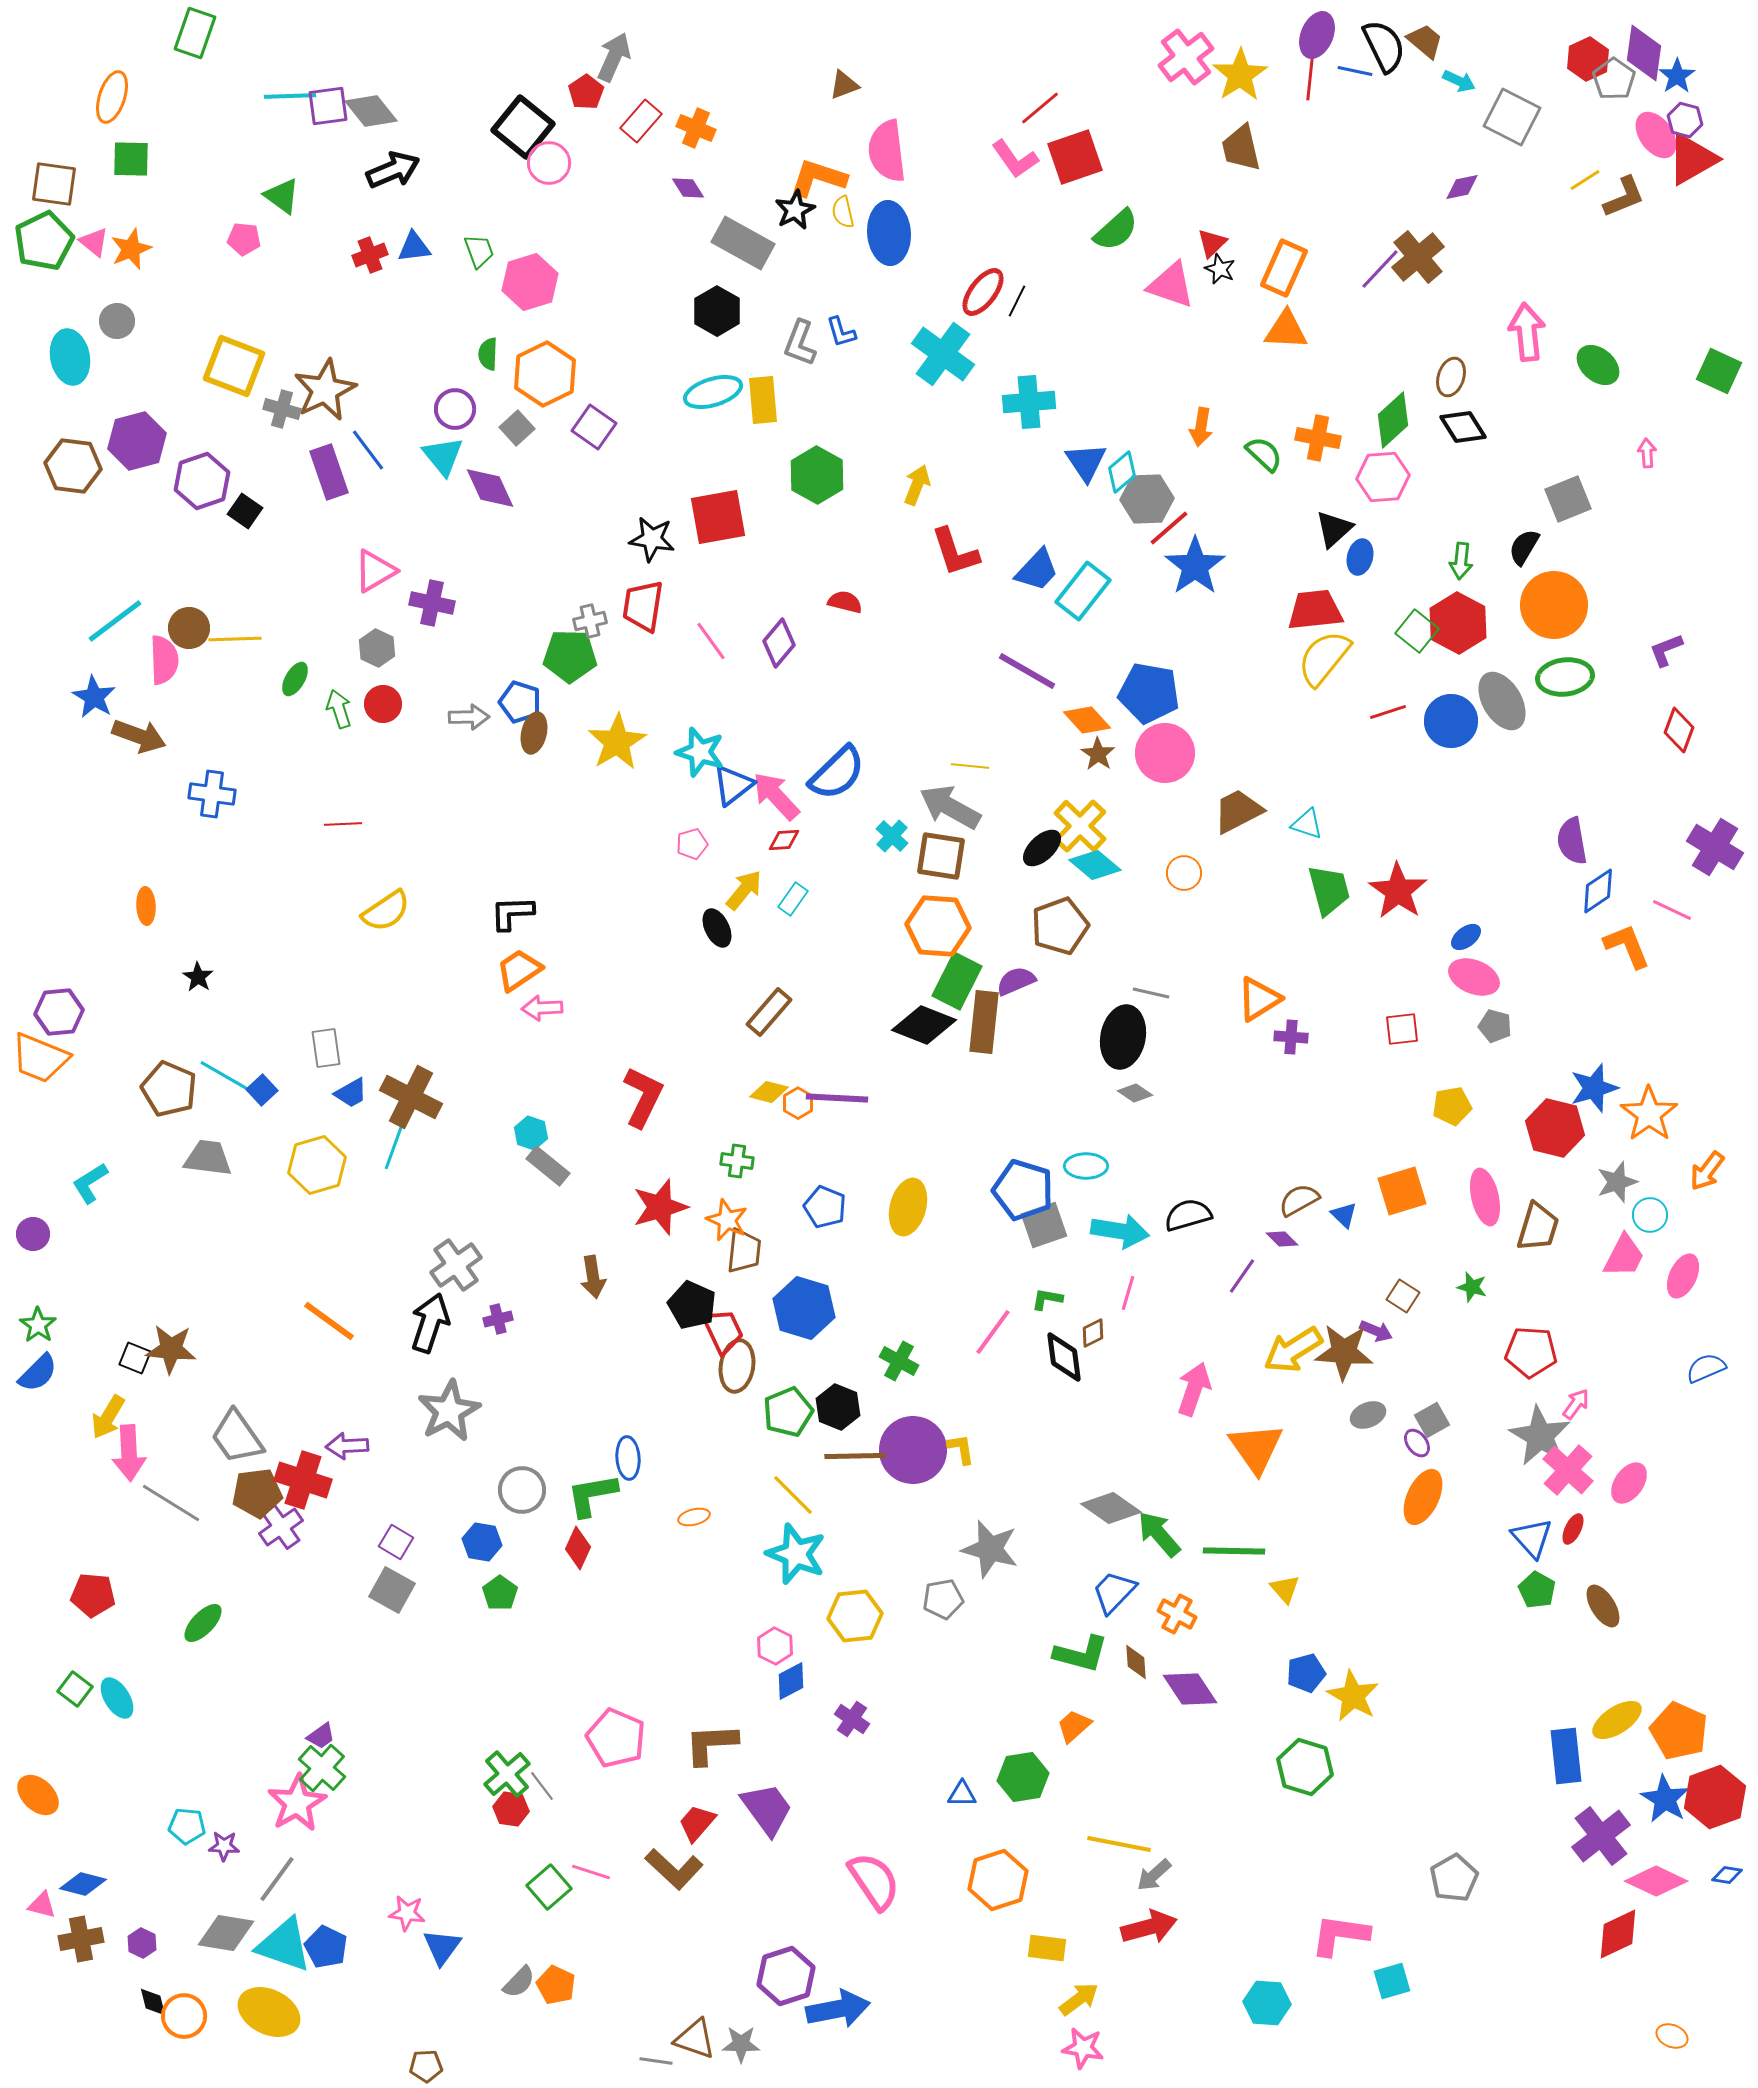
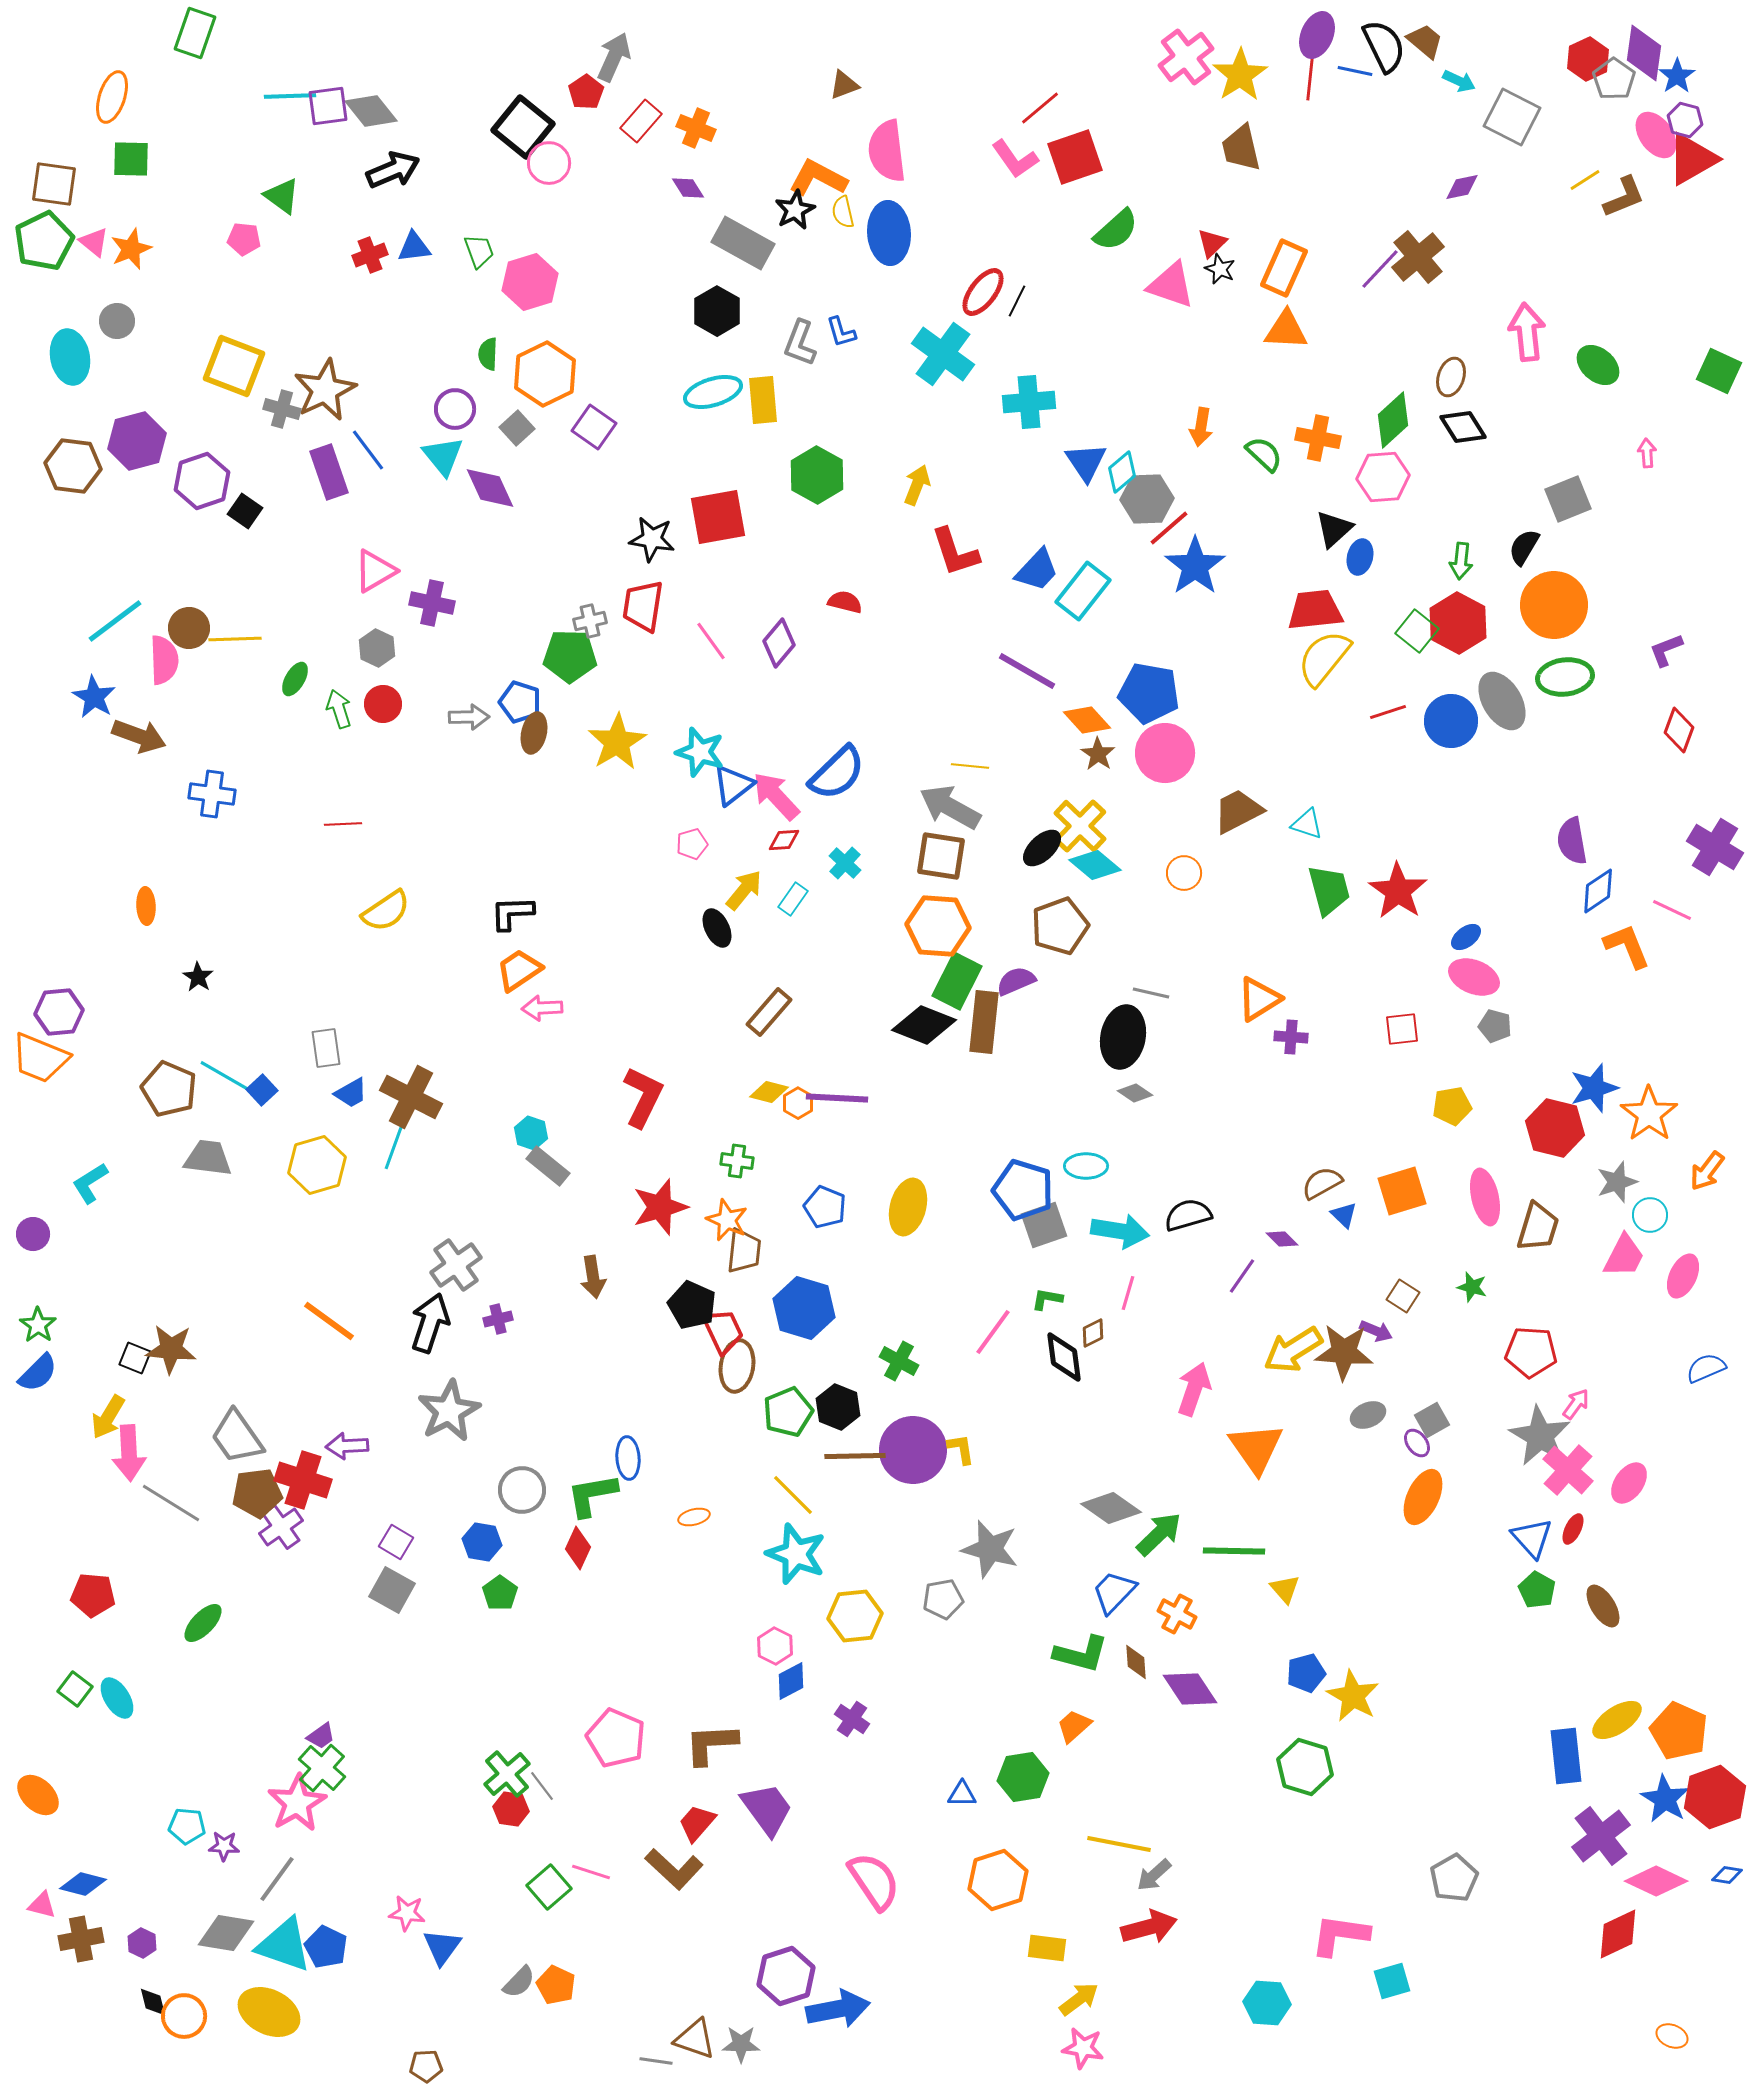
orange L-shape at (818, 178): rotated 10 degrees clockwise
cyan cross at (892, 836): moved 47 px left, 27 px down
brown semicircle at (1299, 1200): moved 23 px right, 17 px up
green arrow at (1159, 1534): rotated 87 degrees clockwise
